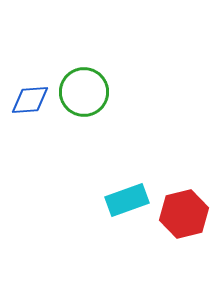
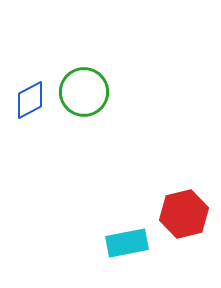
blue diamond: rotated 24 degrees counterclockwise
cyan rectangle: moved 43 px down; rotated 9 degrees clockwise
